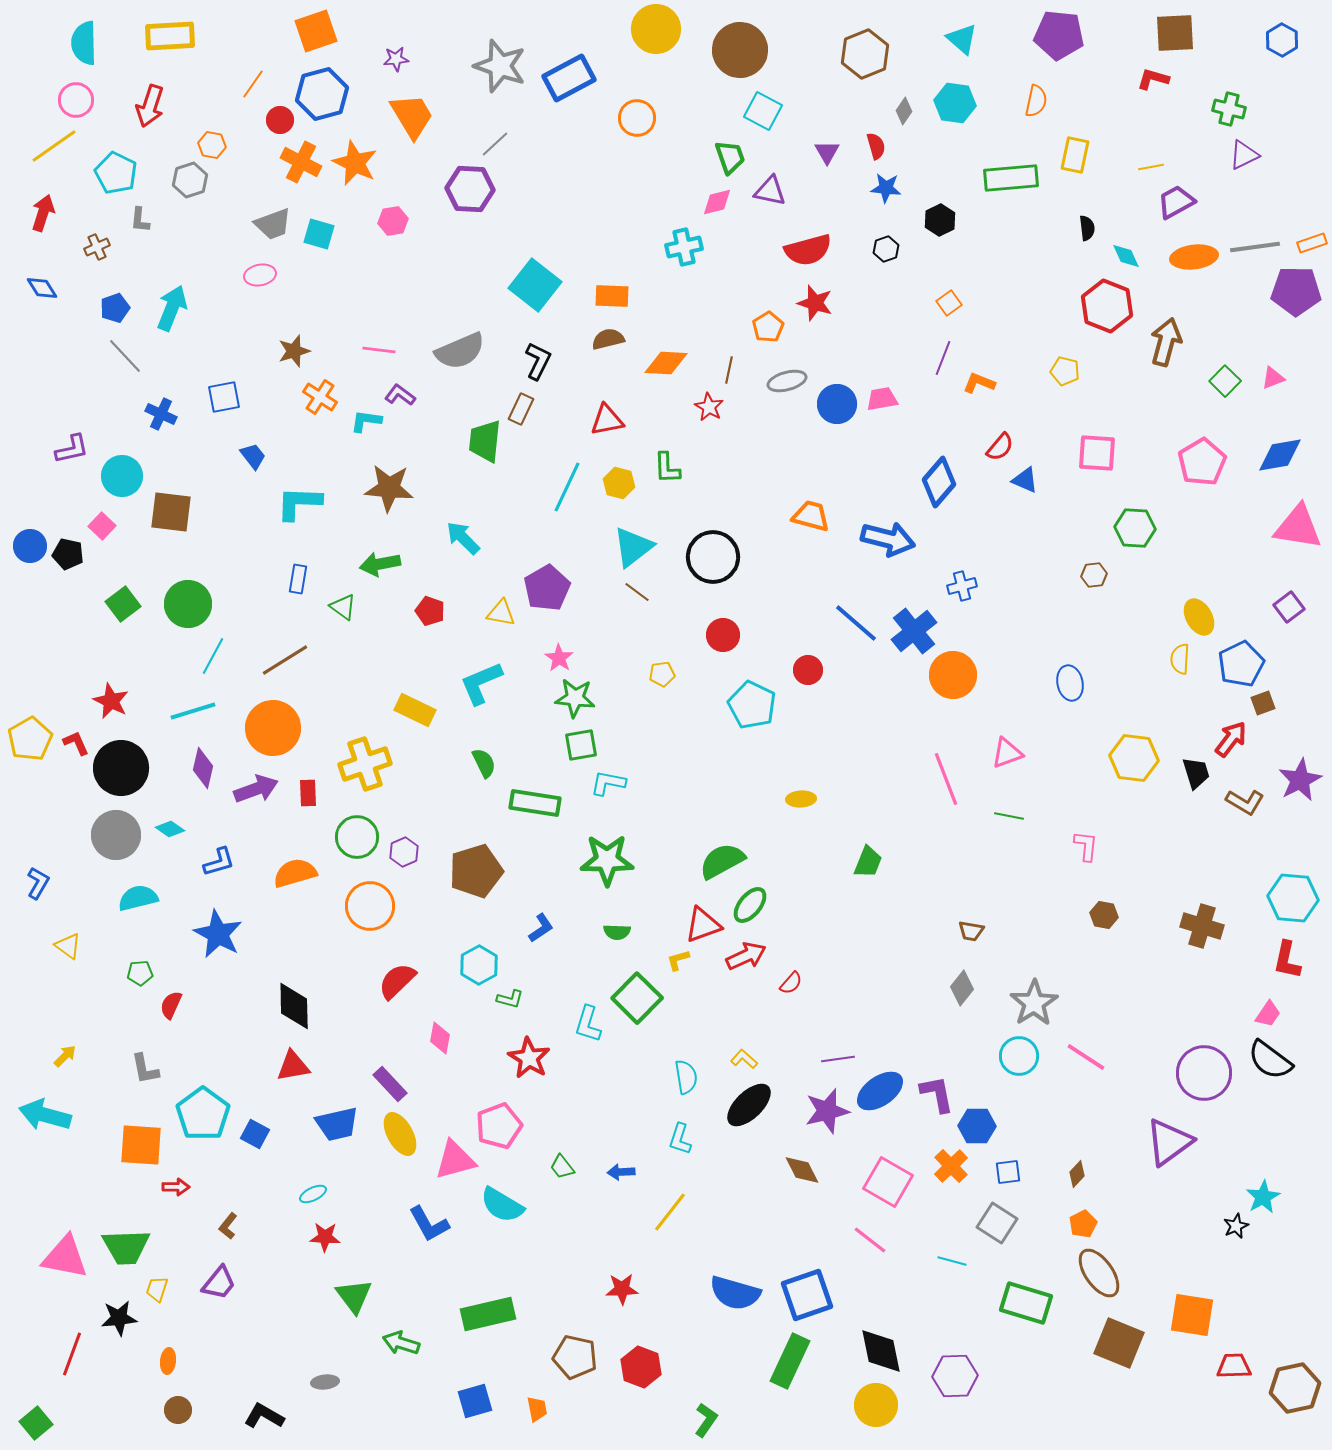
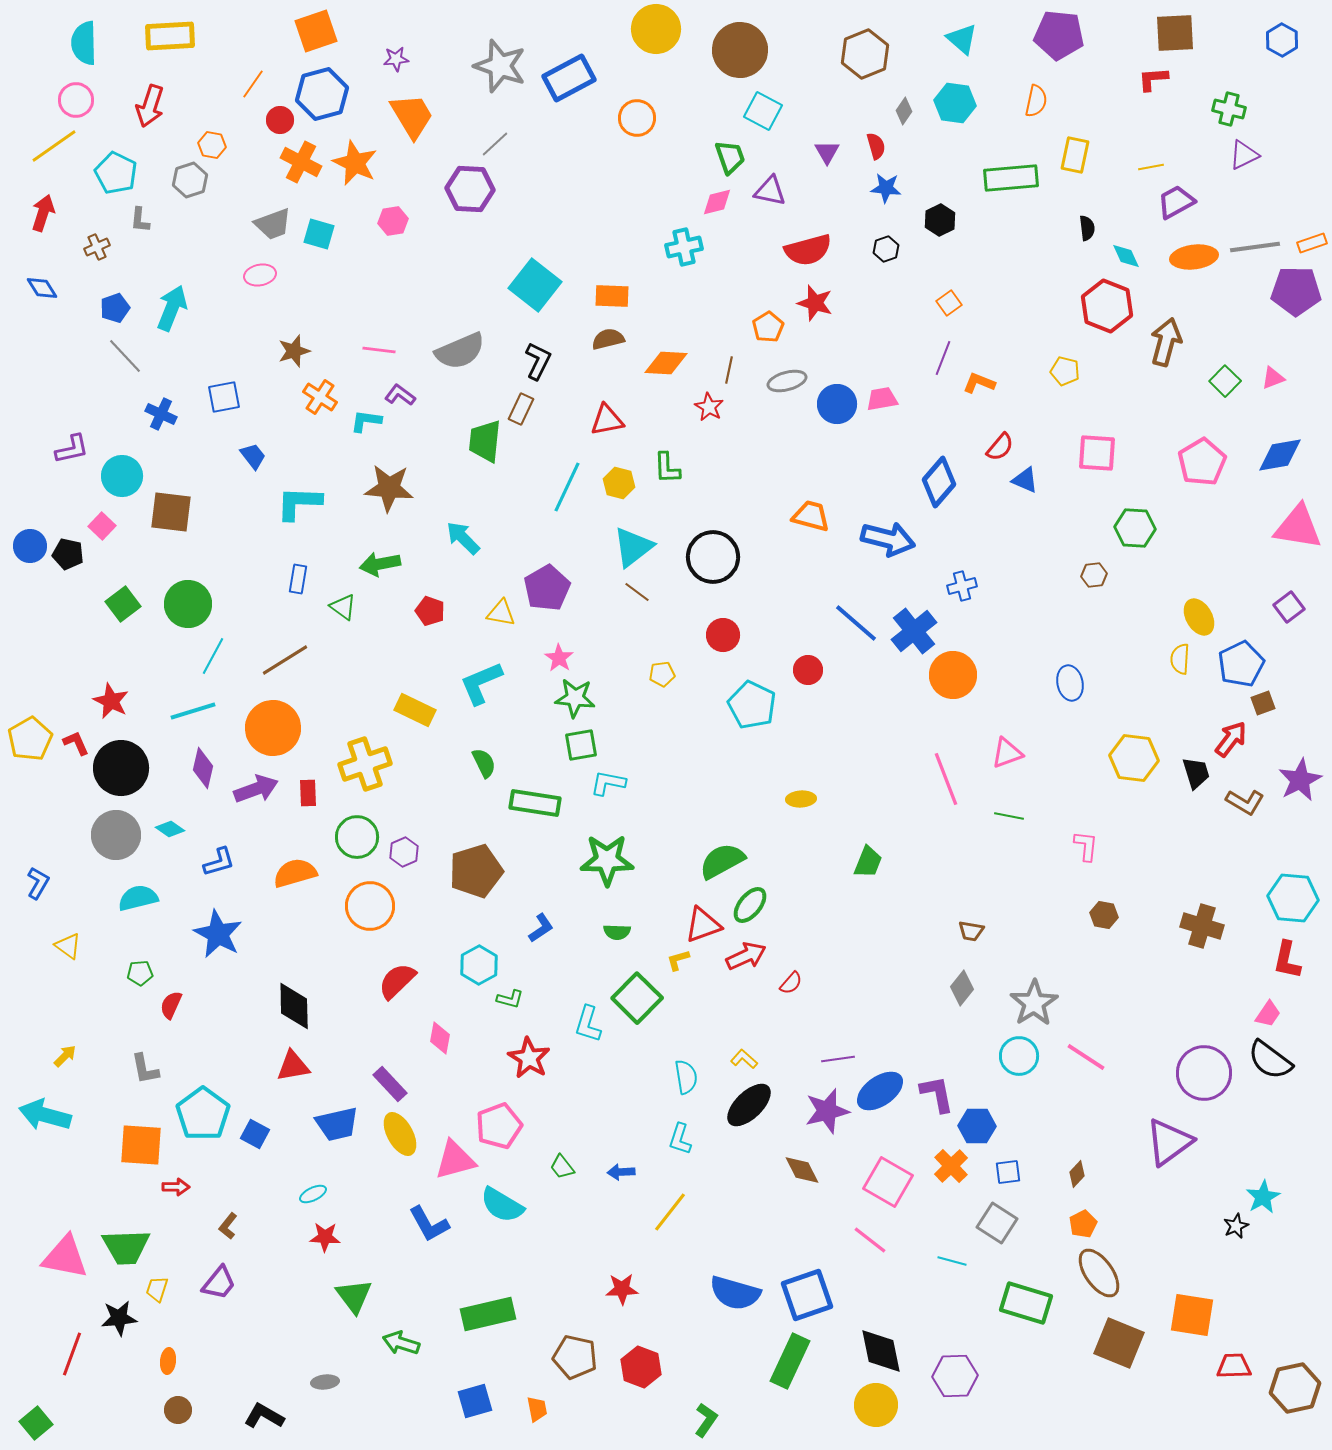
red L-shape at (1153, 79): rotated 20 degrees counterclockwise
